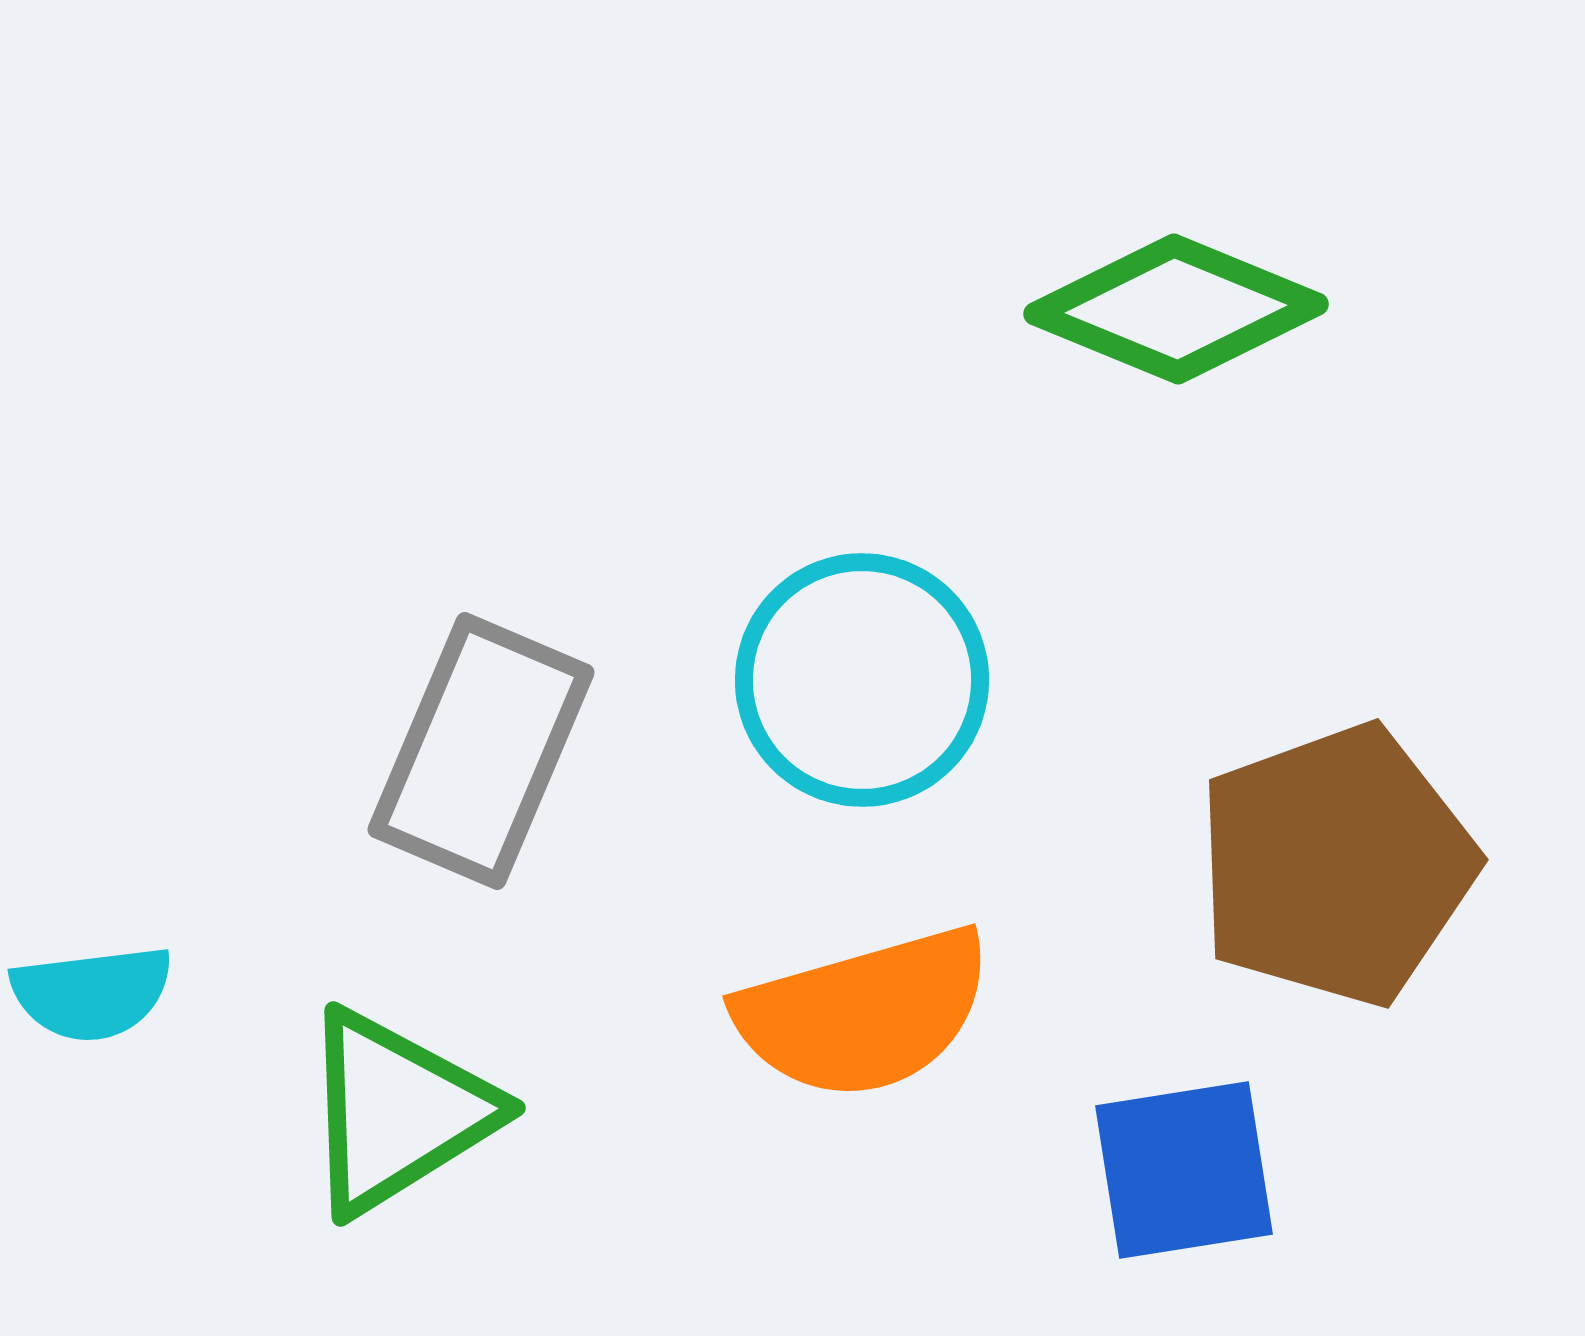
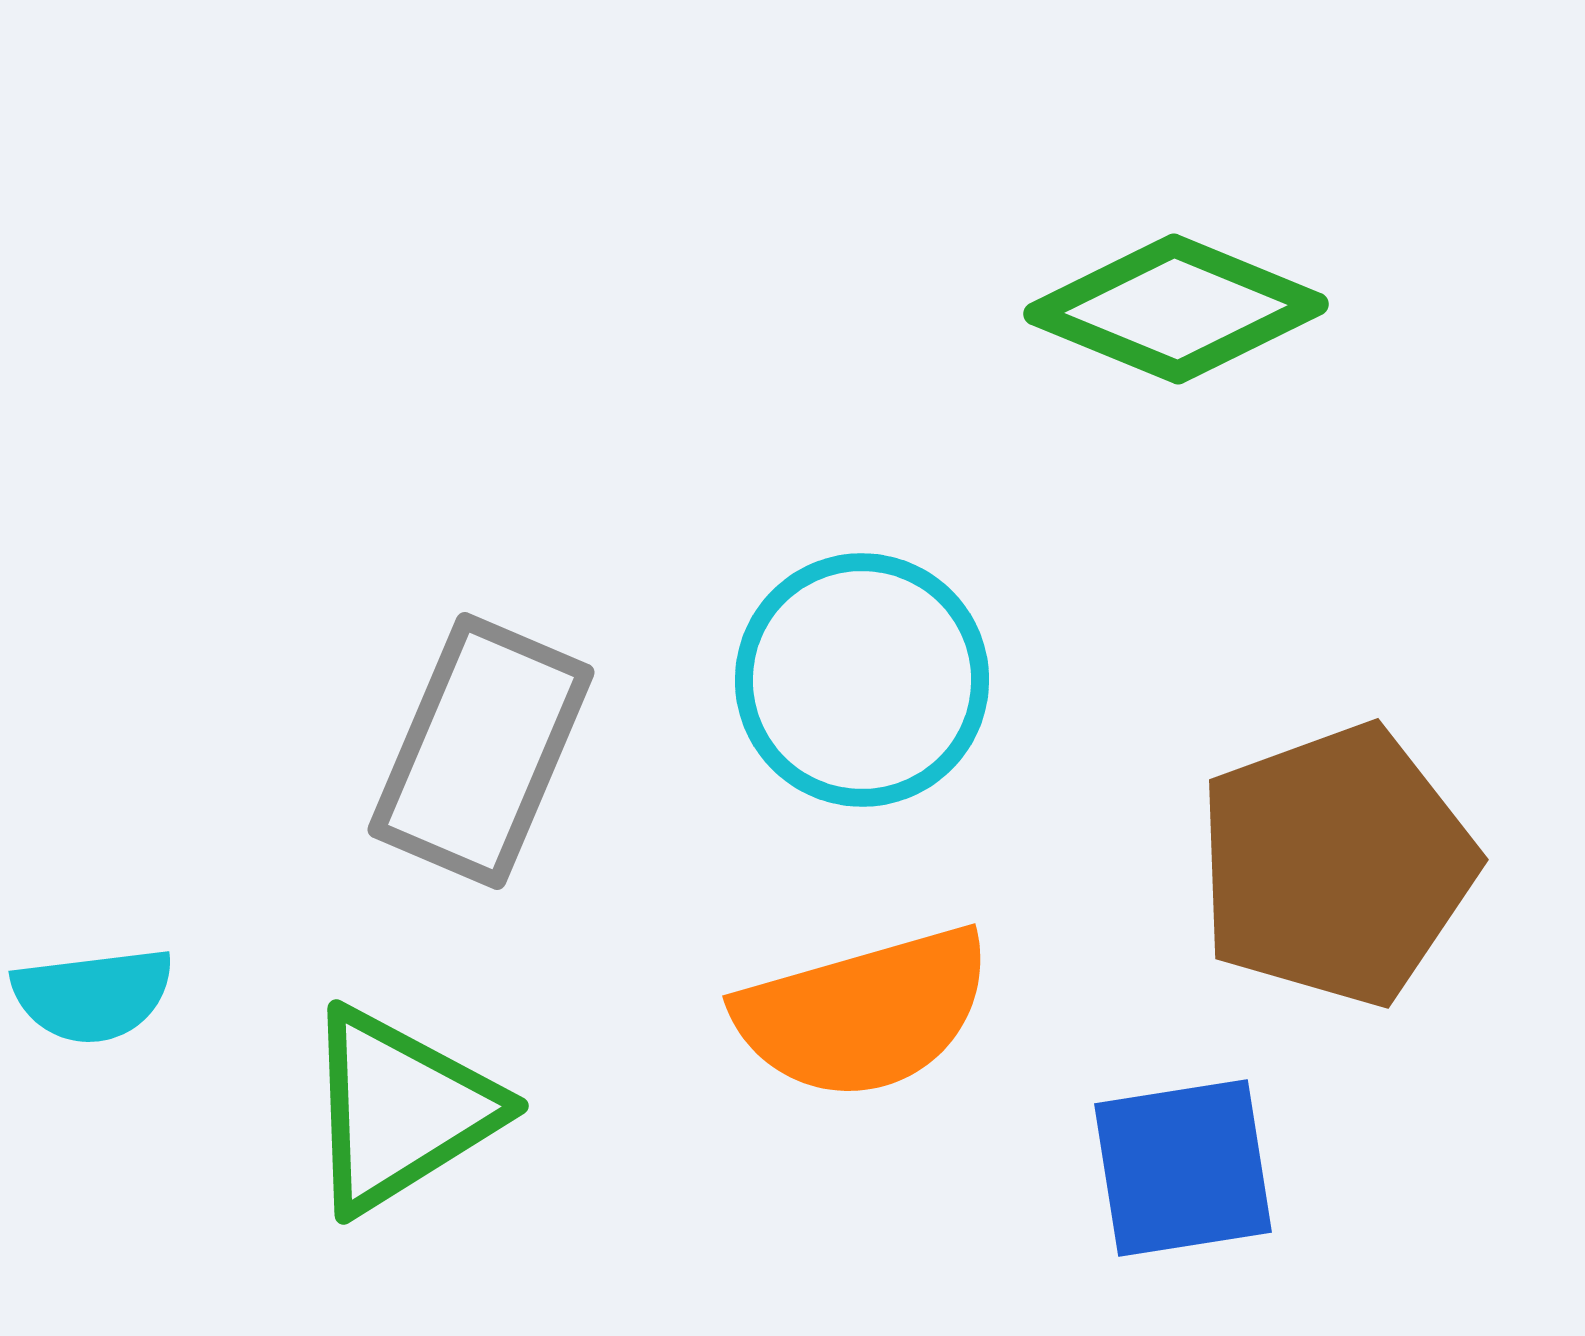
cyan semicircle: moved 1 px right, 2 px down
green triangle: moved 3 px right, 2 px up
blue square: moved 1 px left, 2 px up
